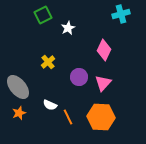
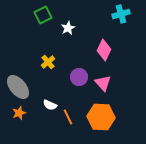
pink triangle: rotated 24 degrees counterclockwise
